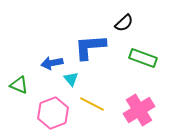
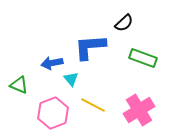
yellow line: moved 1 px right, 1 px down
